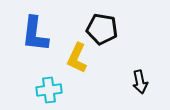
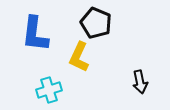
black pentagon: moved 6 px left, 6 px up; rotated 12 degrees clockwise
yellow L-shape: moved 2 px right, 1 px up
cyan cross: rotated 10 degrees counterclockwise
